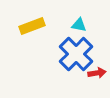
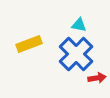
yellow rectangle: moved 3 px left, 18 px down
red arrow: moved 5 px down
